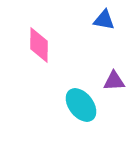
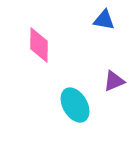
purple triangle: rotated 20 degrees counterclockwise
cyan ellipse: moved 6 px left; rotated 8 degrees clockwise
